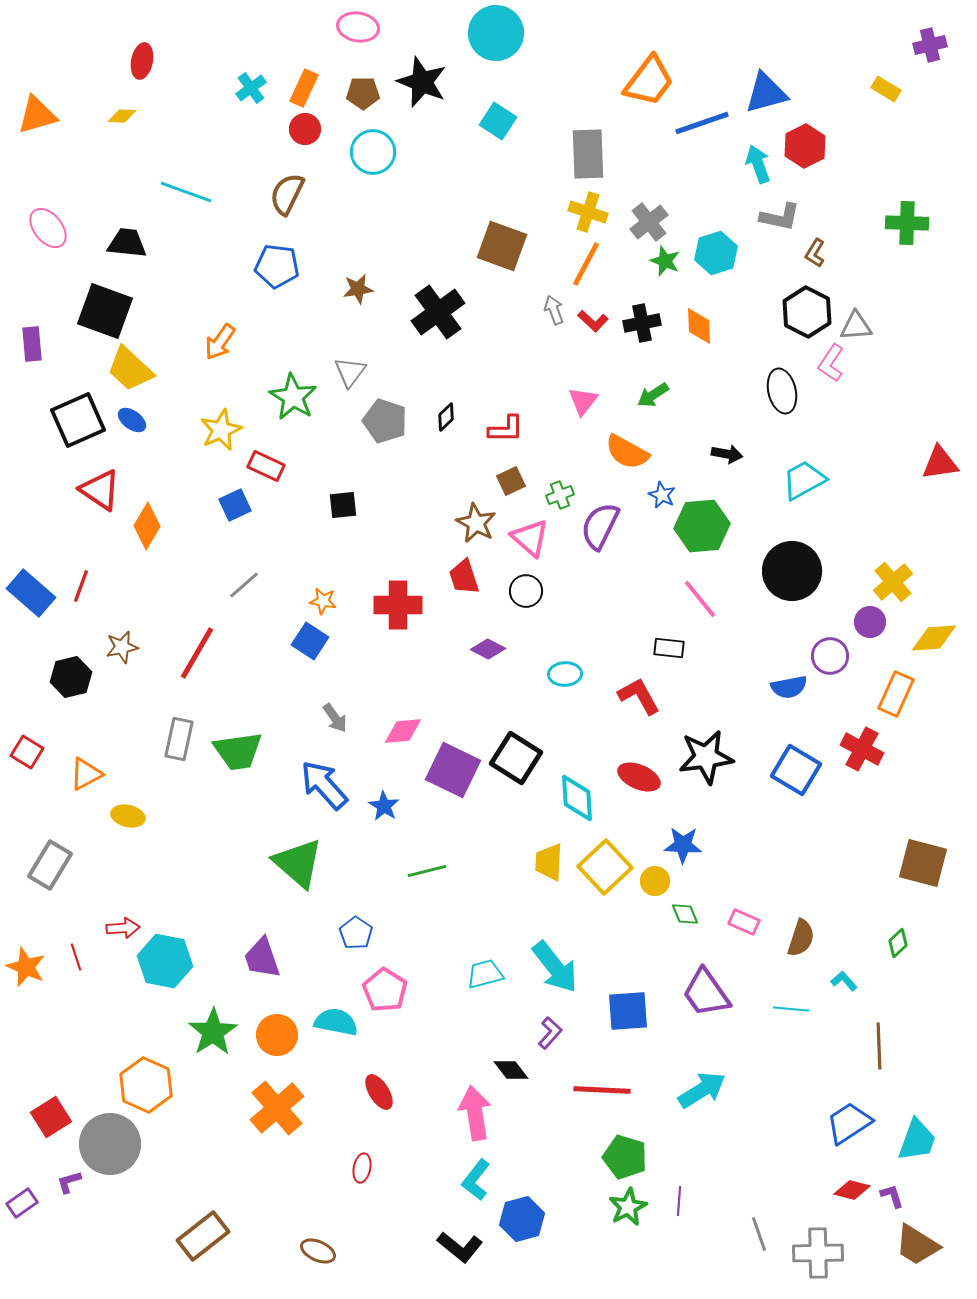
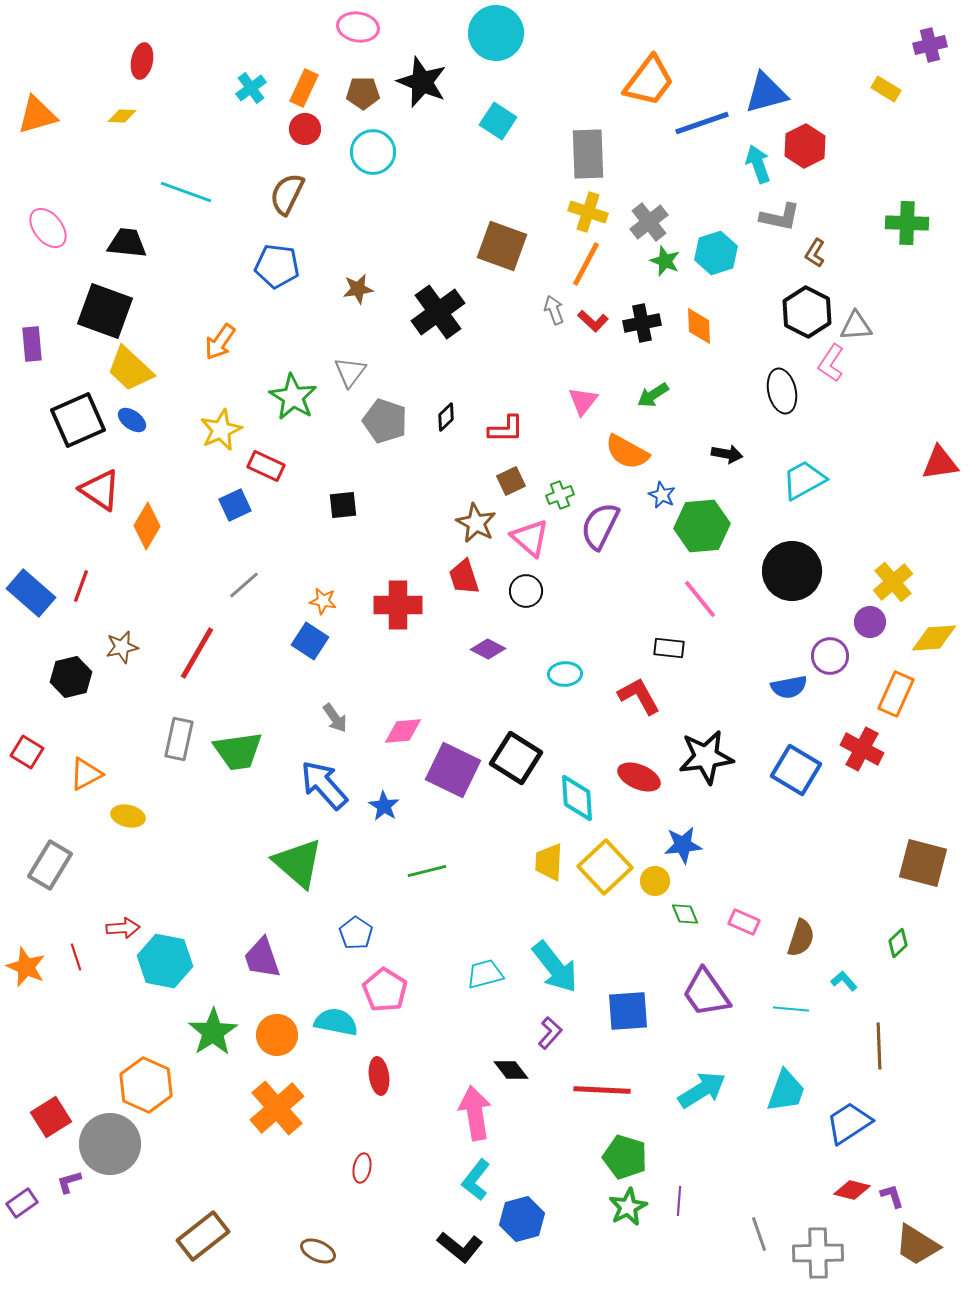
blue star at (683, 845): rotated 9 degrees counterclockwise
red ellipse at (379, 1092): moved 16 px up; rotated 24 degrees clockwise
cyan trapezoid at (917, 1140): moved 131 px left, 49 px up
